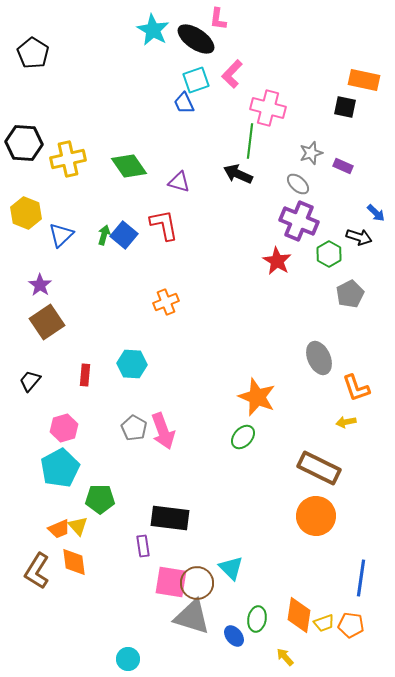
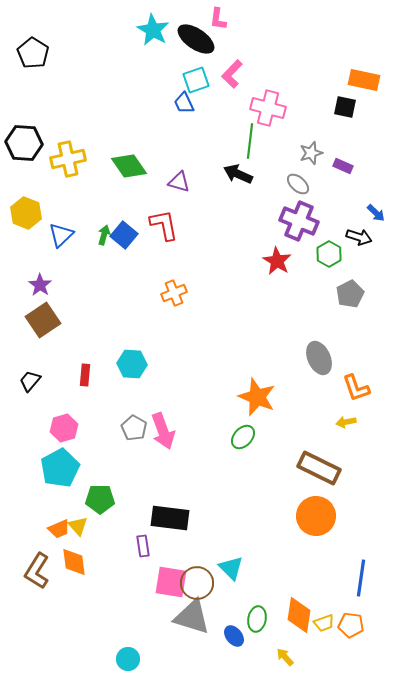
orange cross at (166, 302): moved 8 px right, 9 px up
brown square at (47, 322): moved 4 px left, 2 px up
